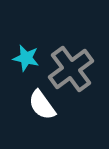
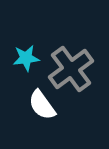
cyan star: rotated 20 degrees counterclockwise
